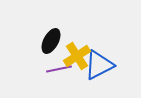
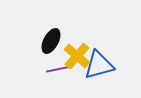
yellow cross: rotated 16 degrees counterclockwise
blue triangle: rotated 12 degrees clockwise
